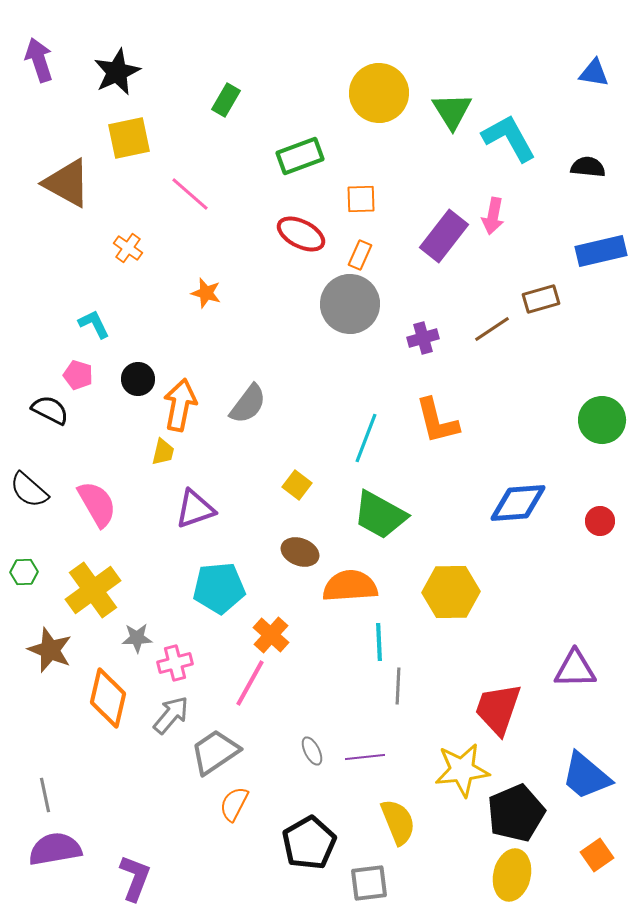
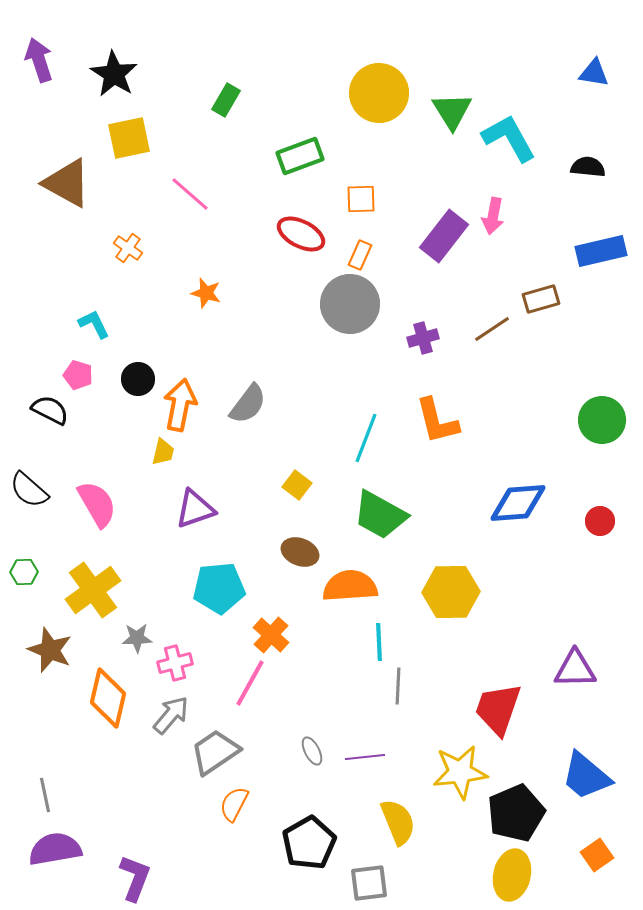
black star at (117, 72): moved 3 px left, 2 px down; rotated 15 degrees counterclockwise
yellow star at (462, 770): moved 2 px left, 2 px down
